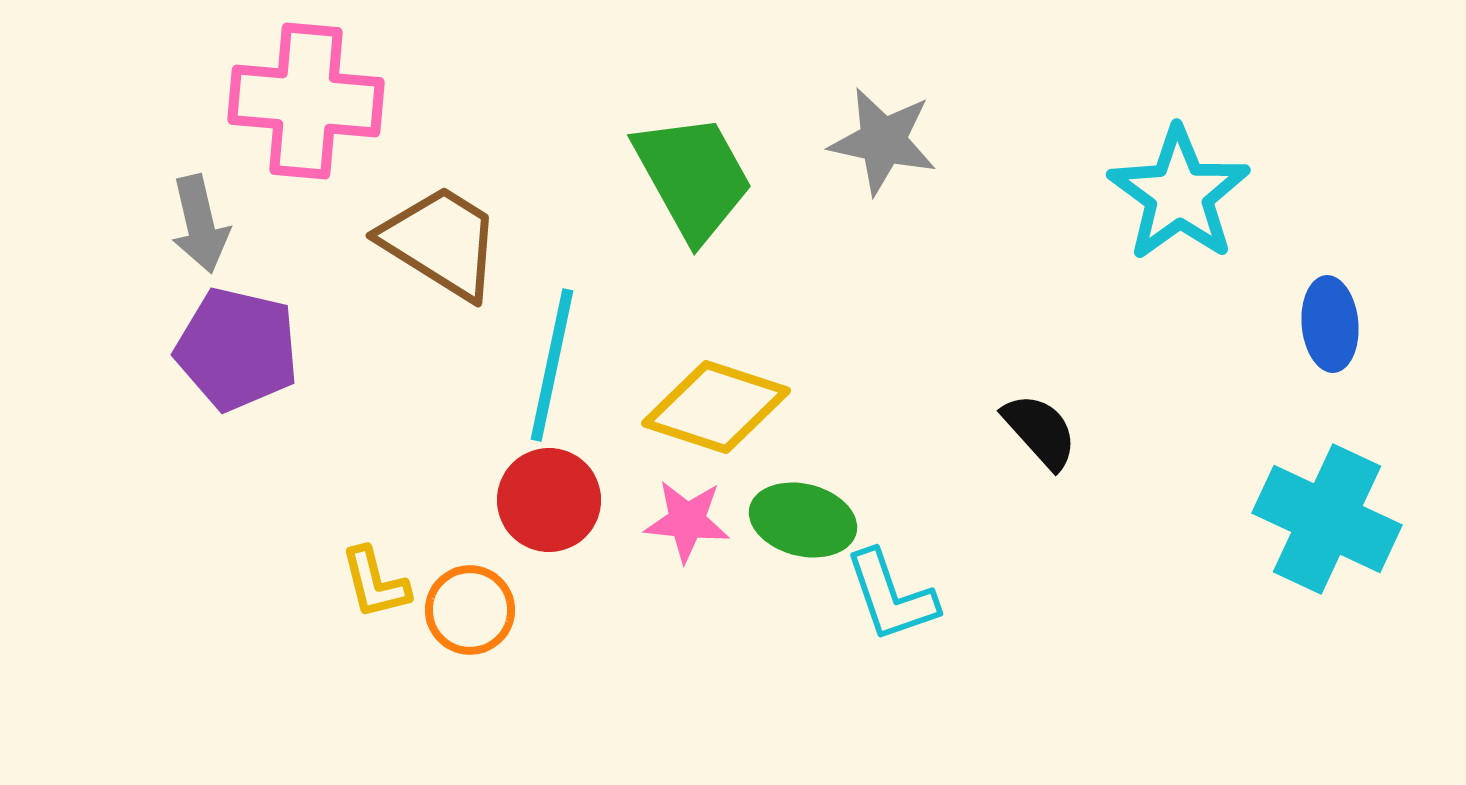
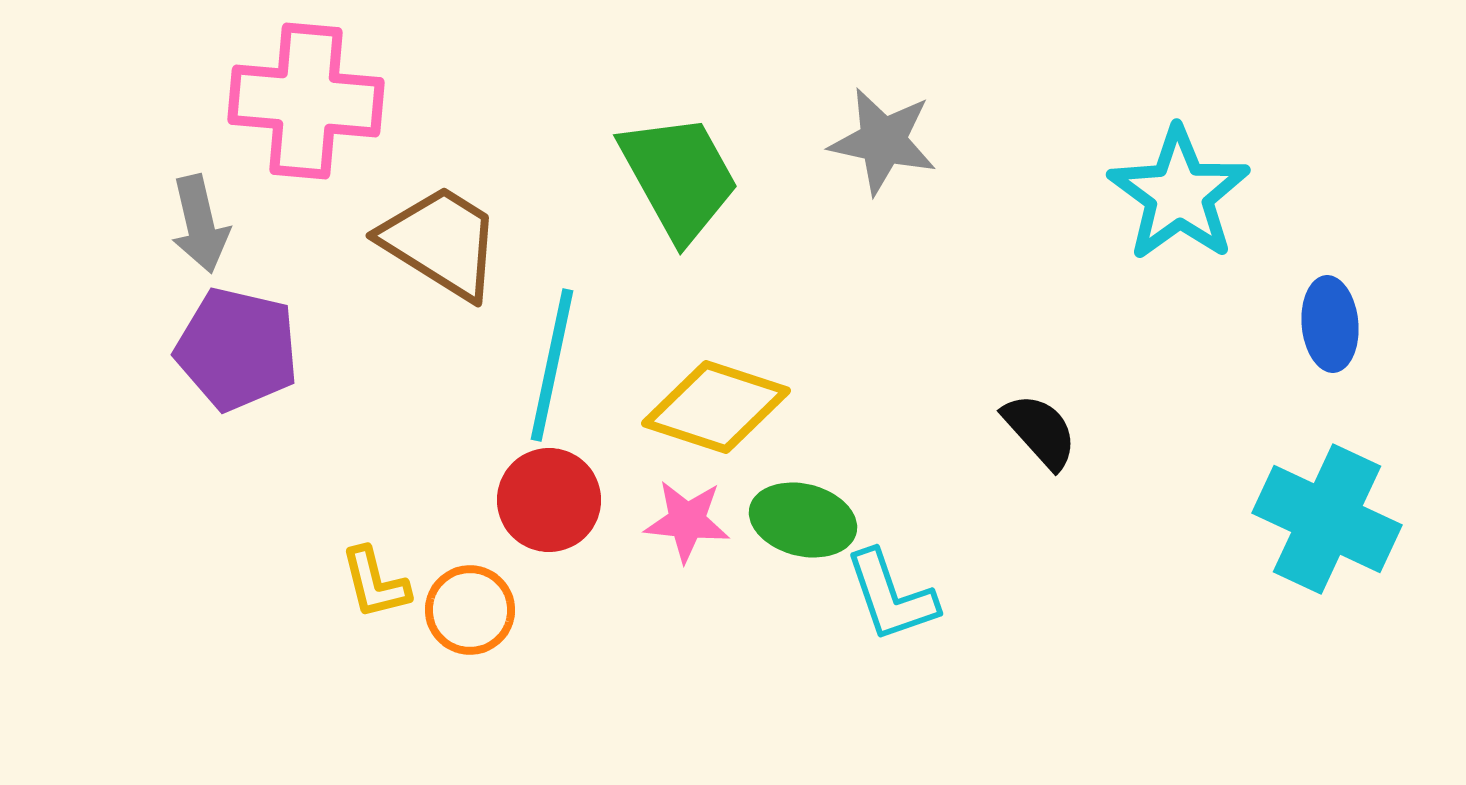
green trapezoid: moved 14 px left
